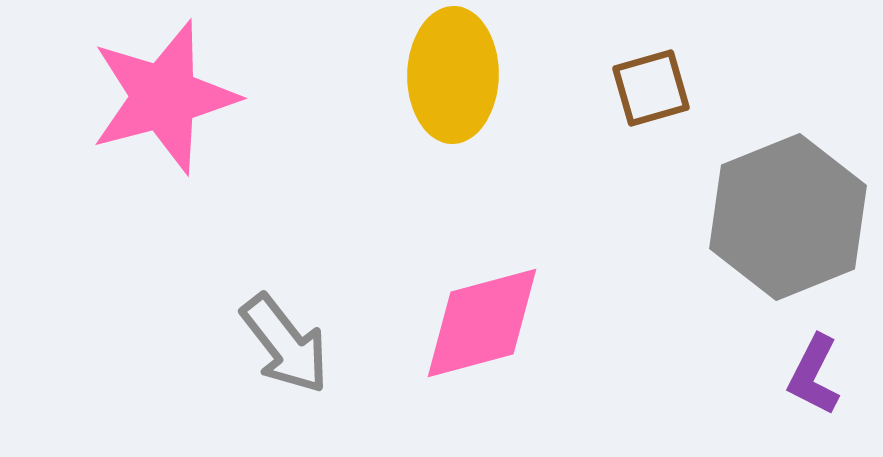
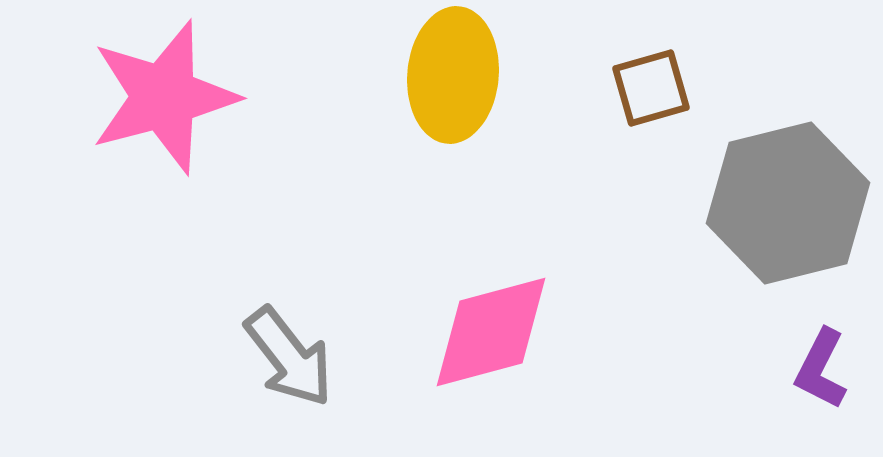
yellow ellipse: rotated 4 degrees clockwise
gray hexagon: moved 14 px up; rotated 8 degrees clockwise
pink diamond: moved 9 px right, 9 px down
gray arrow: moved 4 px right, 13 px down
purple L-shape: moved 7 px right, 6 px up
